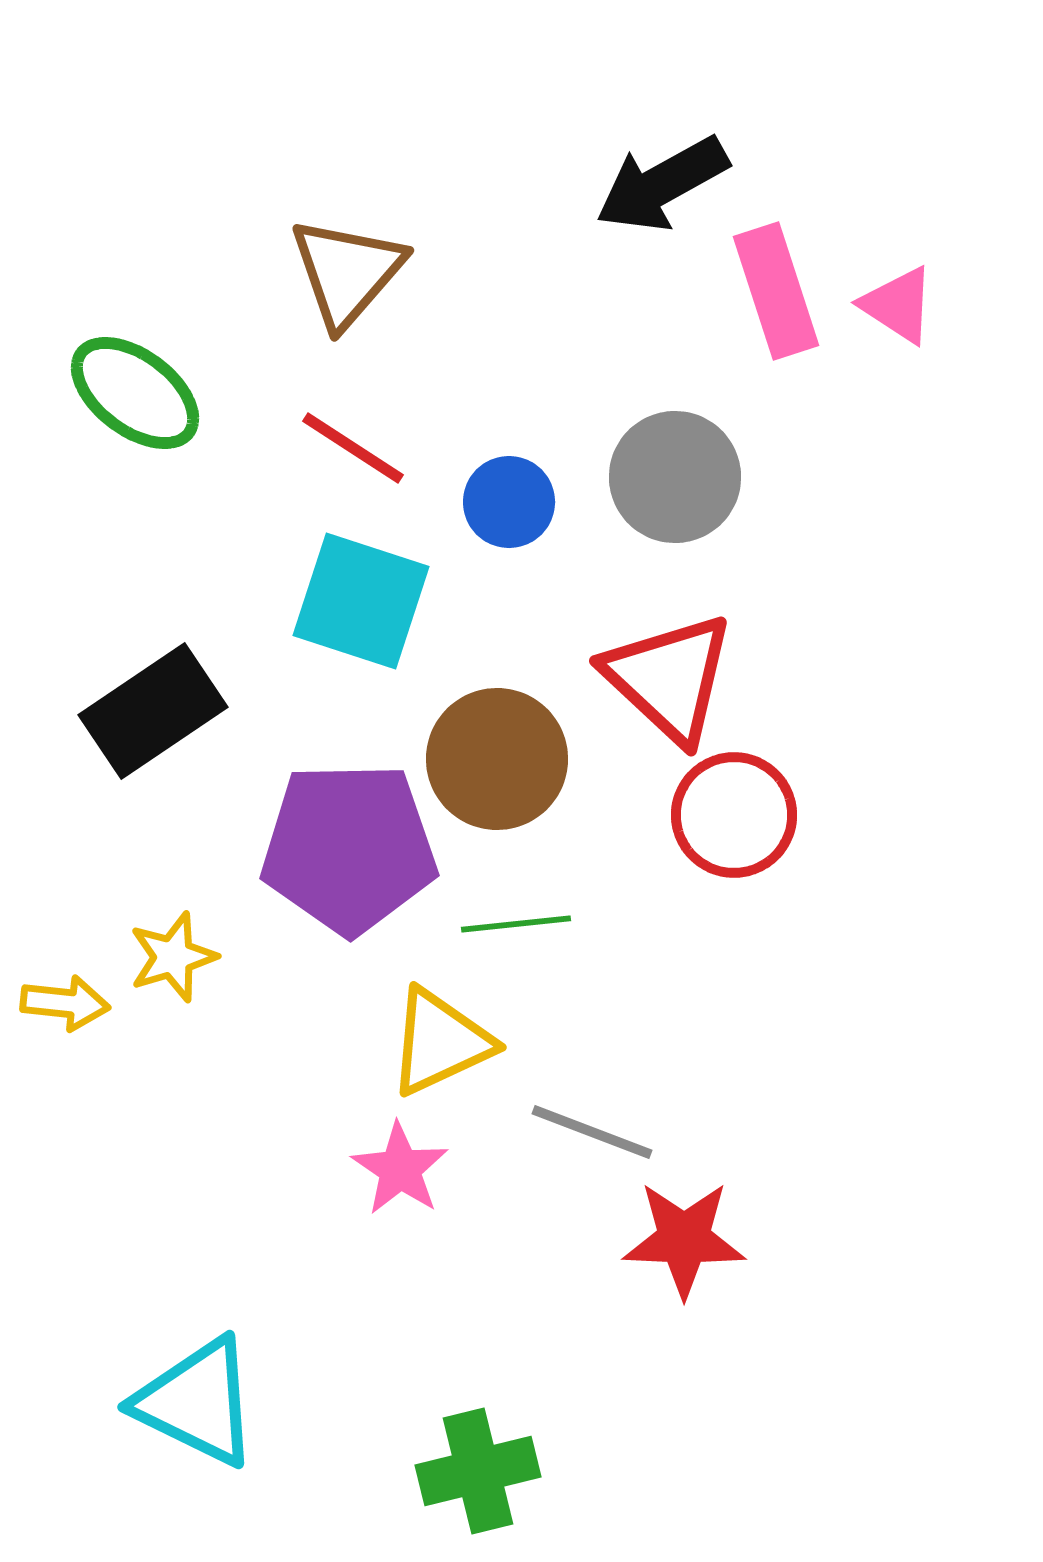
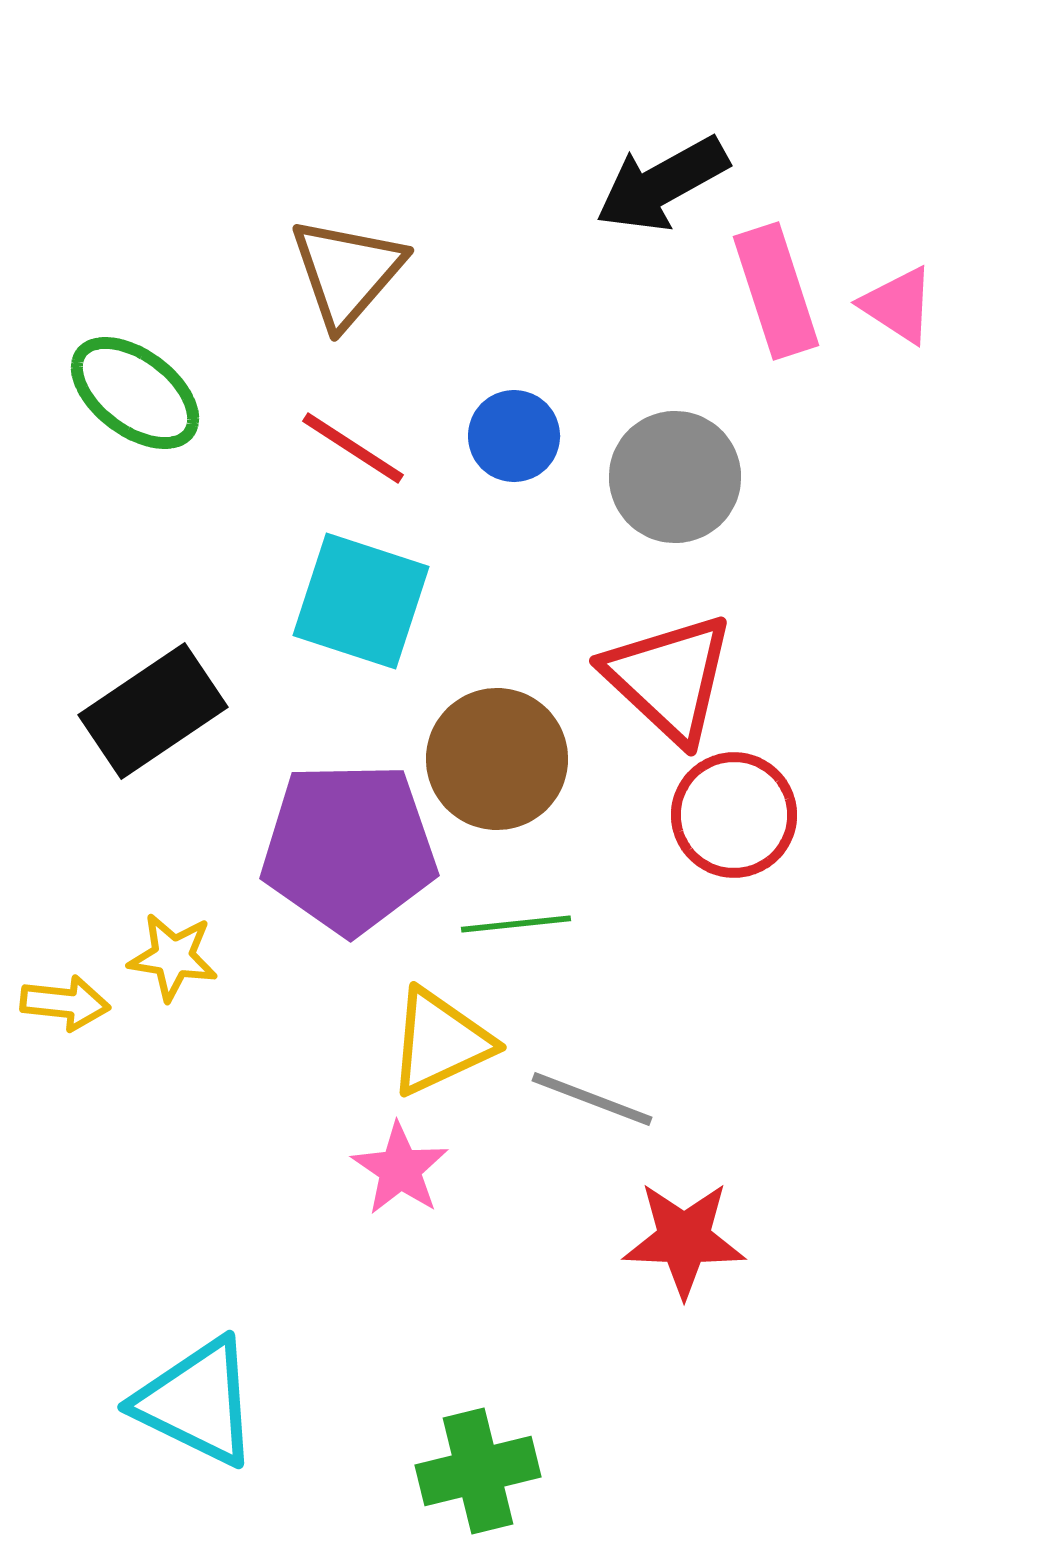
blue circle: moved 5 px right, 66 px up
yellow star: rotated 26 degrees clockwise
gray line: moved 33 px up
